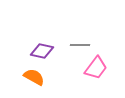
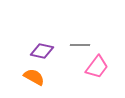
pink trapezoid: moved 1 px right, 1 px up
